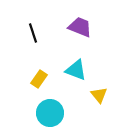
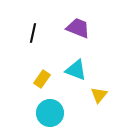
purple trapezoid: moved 2 px left, 1 px down
black line: rotated 30 degrees clockwise
yellow rectangle: moved 3 px right
yellow triangle: rotated 18 degrees clockwise
